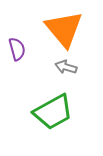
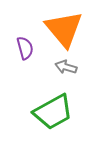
purple semicircle: moved 8 px right, 1 px up
